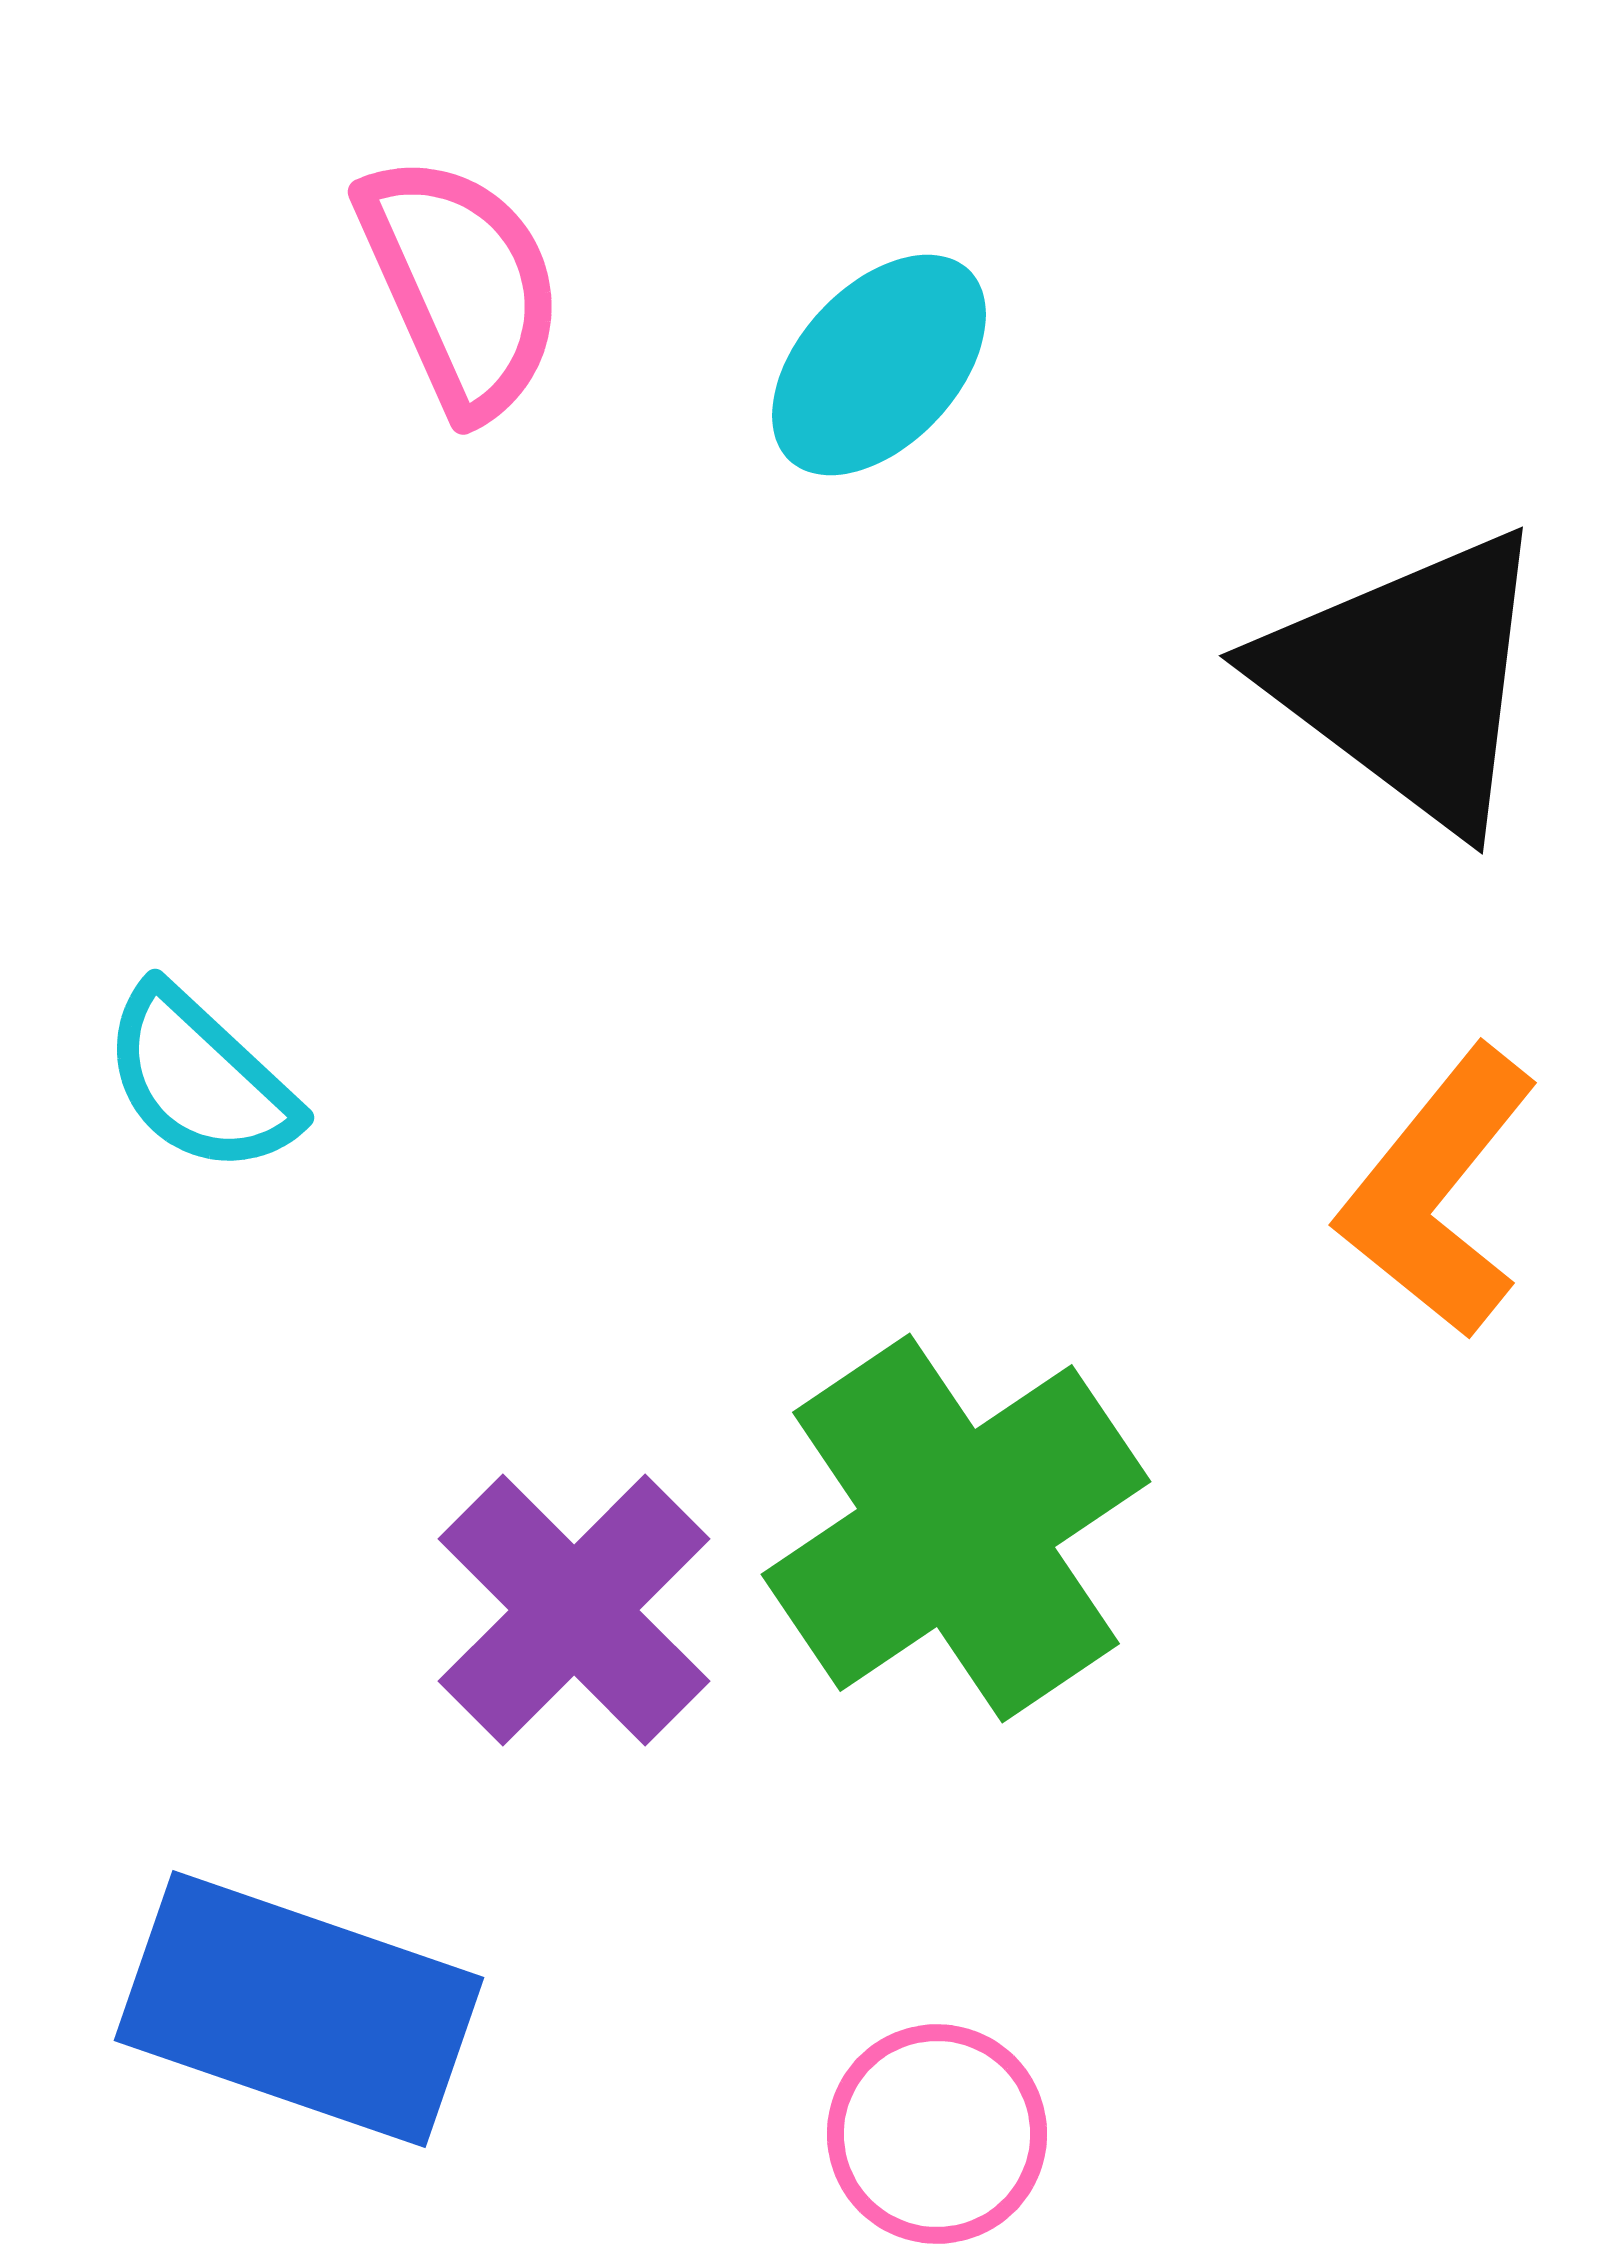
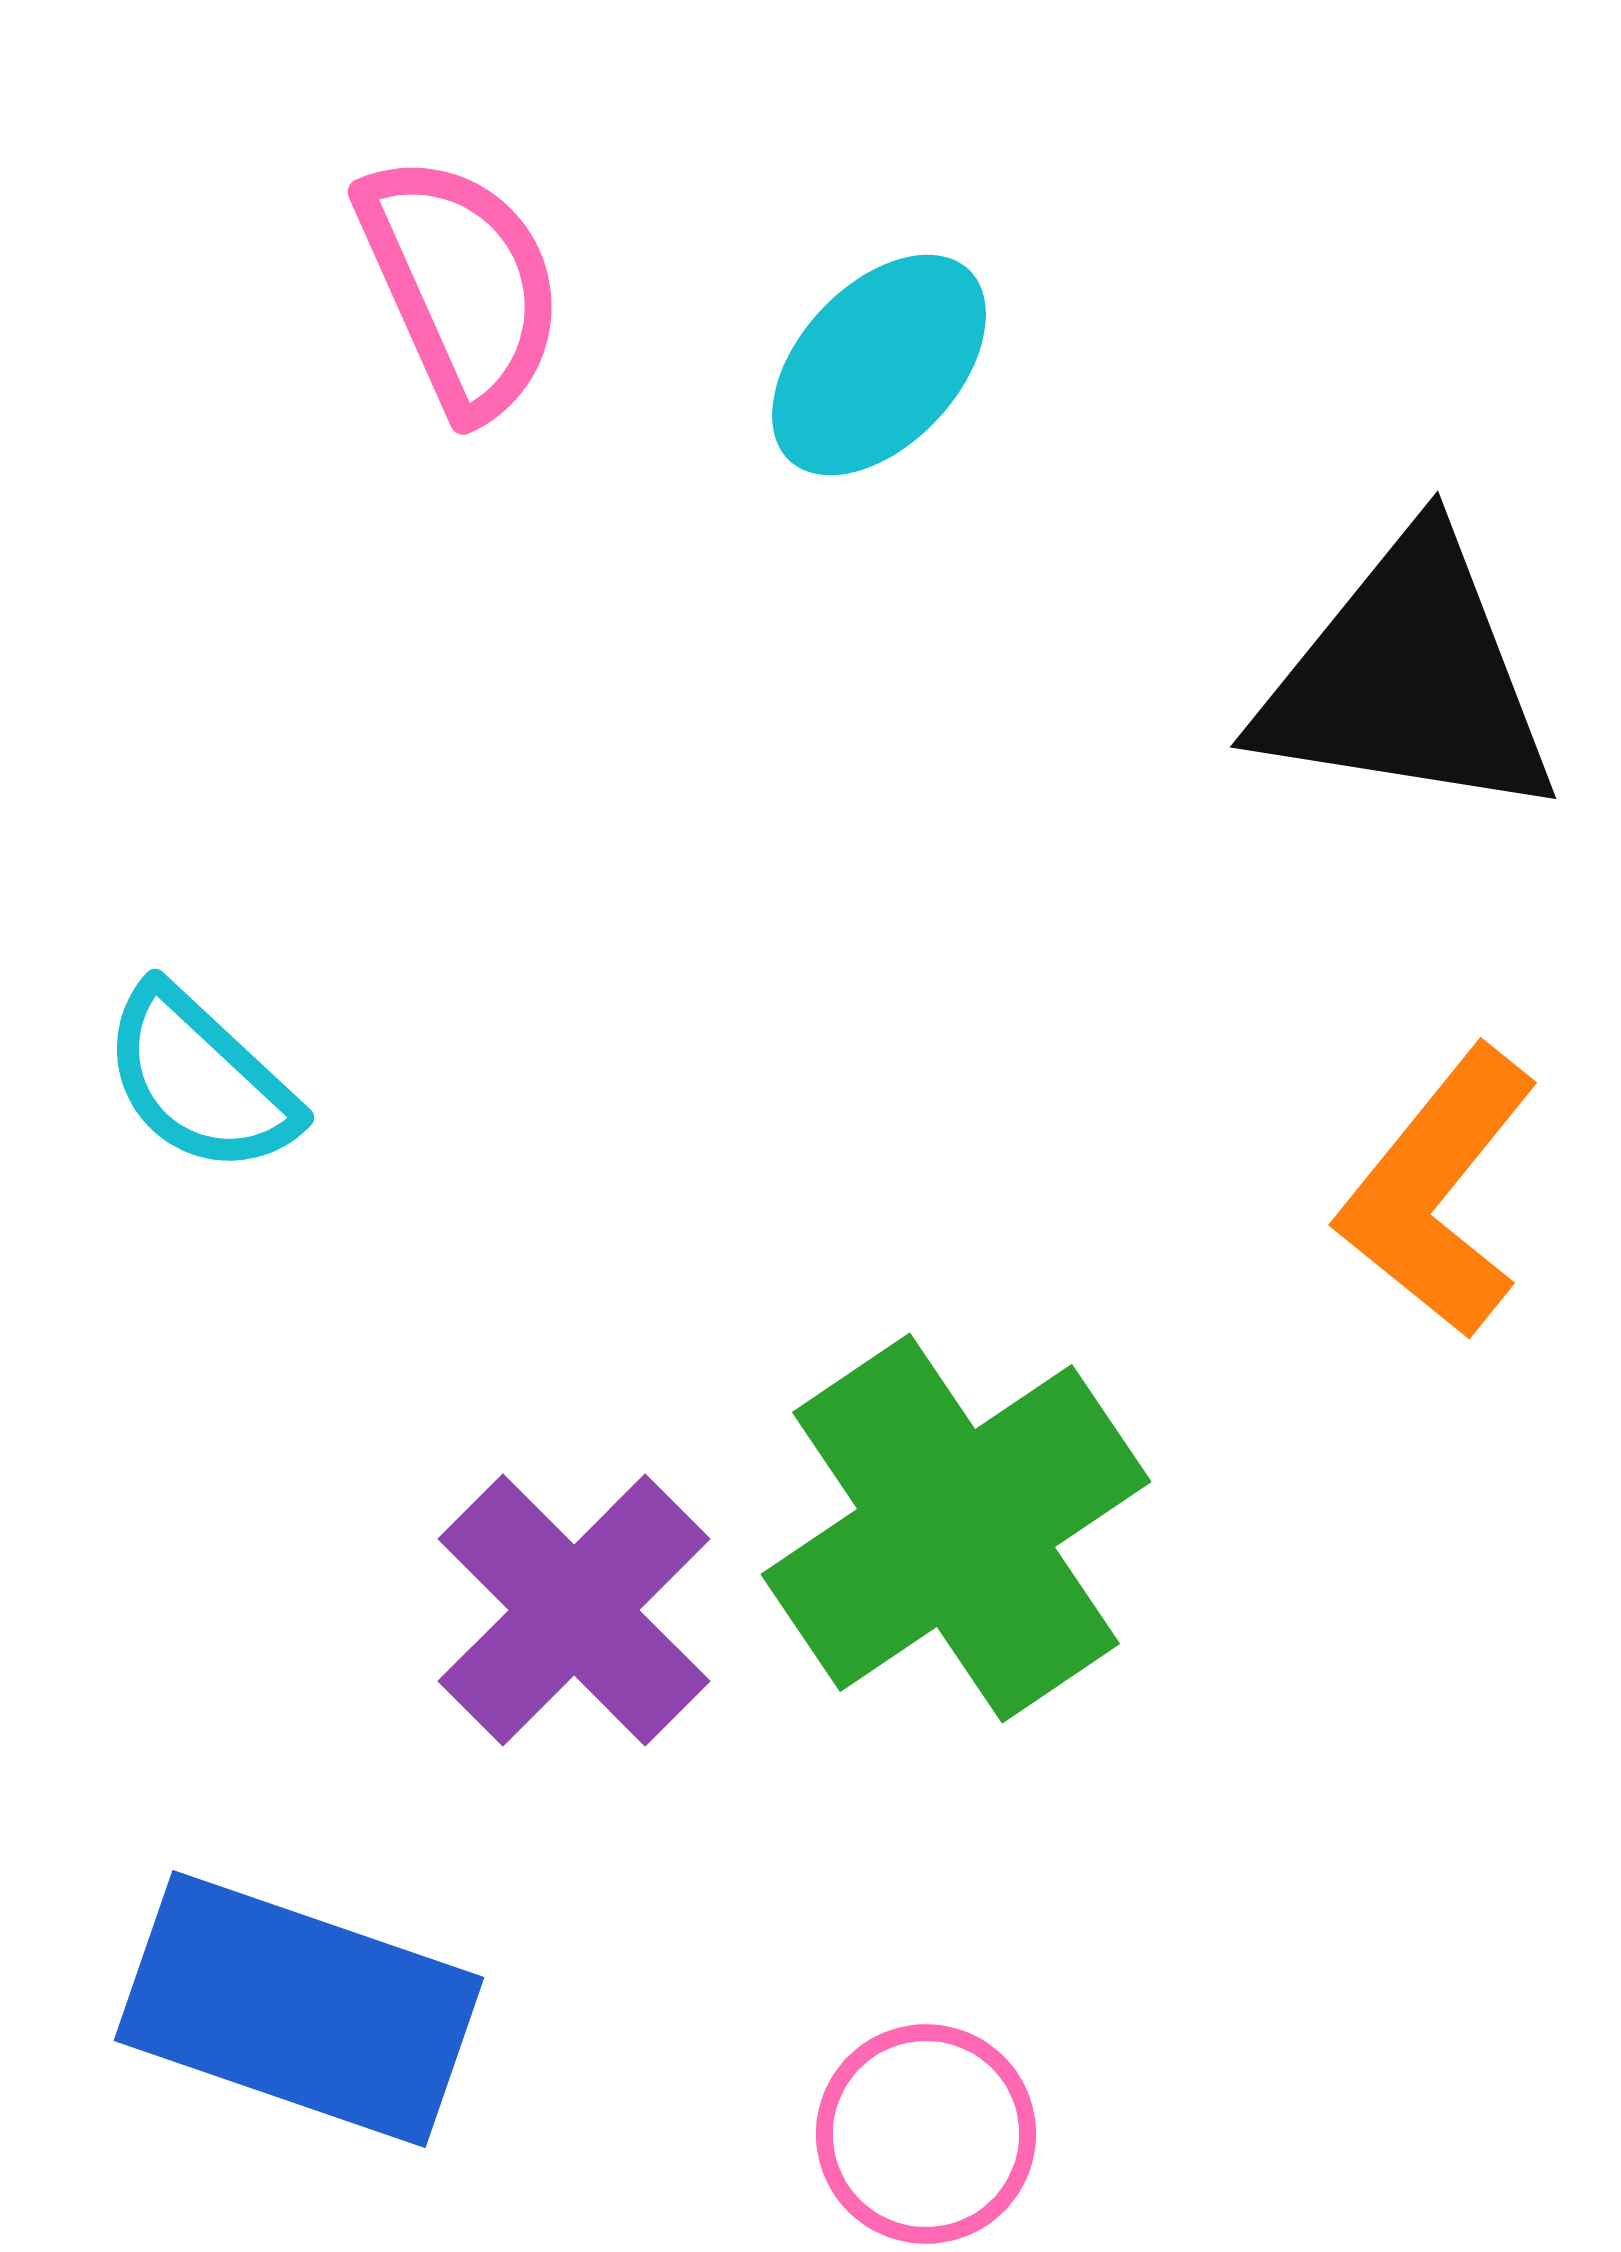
black triangle: rotated 28 degrees counterclockwise
pink circle: moved 11 px left
